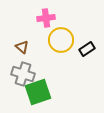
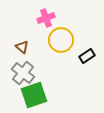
pink cross: rotated 12 degrees counterclockwise
black rectangle: moved 7 px down
gray cross: moved 1 px up; rotated 20 degrees clockwise
green square: moved 4 px left, 3 px down
